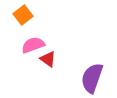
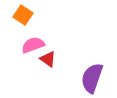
orange square: rotated 18 degrees counterclockwise
